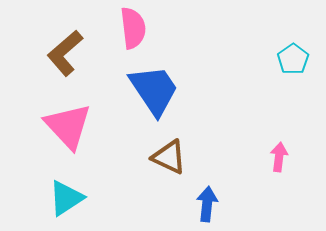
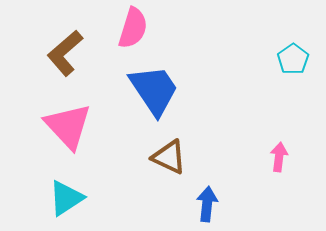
pink semicircle: rotated 24 degrees clockwise
